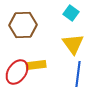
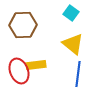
yellow triangle: rotated 15 degrees counterclockwise
red ellipse: moved 2 px right, 1 px up; rotated 55 degrees counterclockwise
